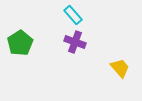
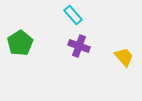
purple cross: moved 4 px right, 4 px down
yellow trapezoid: moved 4 px right, 11 px up
